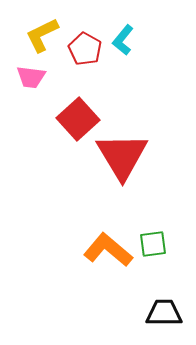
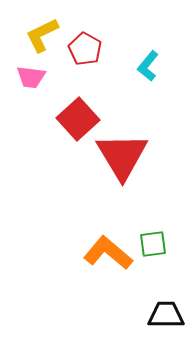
cyan L-shape: moved 25 px right, 26 px down
orange L-shape: moved 3 px down
black trapezoid: moved 2 px right, 2 px down
